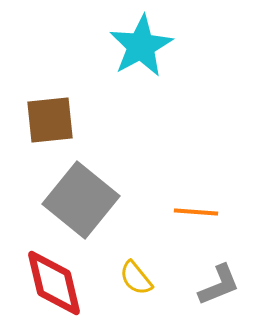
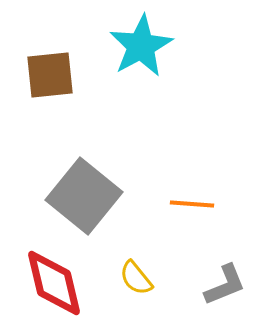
brown square: moved 45 px up
gray square: moved 3 px right, 4 px up
orange line: moved 4 px left, 8 px up
gray L-shape: moved 6 px right
